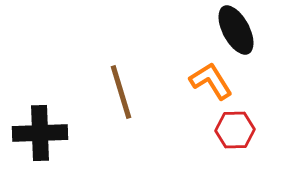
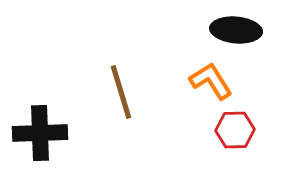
black ellipse: rotated 57 degrees counterclockwise
